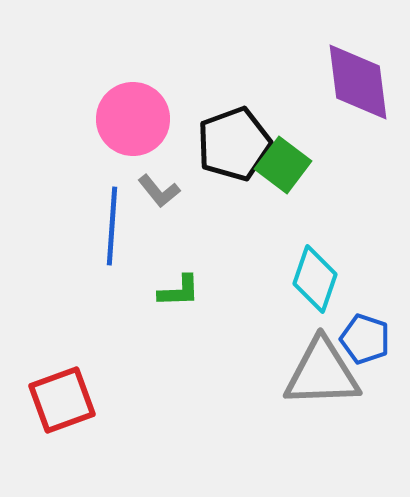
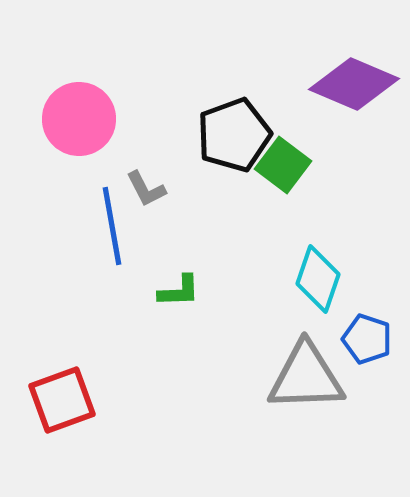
purple diamond: moved 4 px left, 2 px down; rotated 60 degrees counterclockwise
pink circle: moved 54 px left
black pentagon: moved 9 px up
gray L-shape: moved 13 px left, 2 px up; rotated 12 degrees clockwise
blue line: rotated 14 degrees counterclockwise
cyan diamond: moved 3 px right
blue pentagon: moved 2 px right
gray triangle: moved 16 px left, 4 px down
